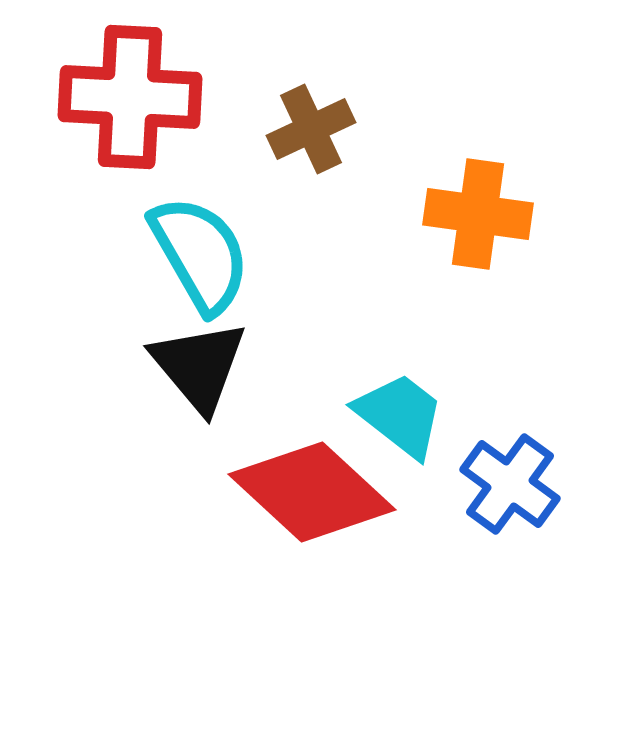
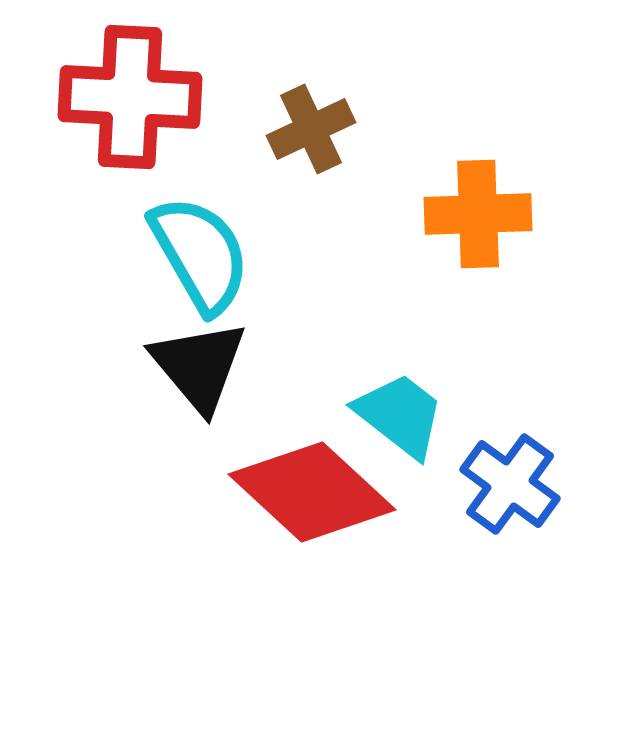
orange cross: rotated 10 degrees counterclockwise
